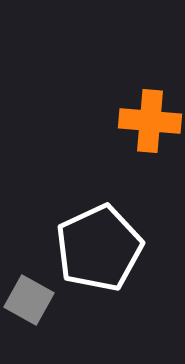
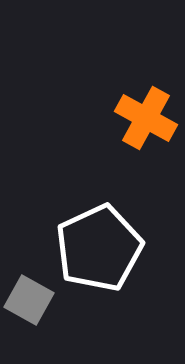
orange cross: moved 4 px left, 3 px up; rotated 24 degrees clockwise
